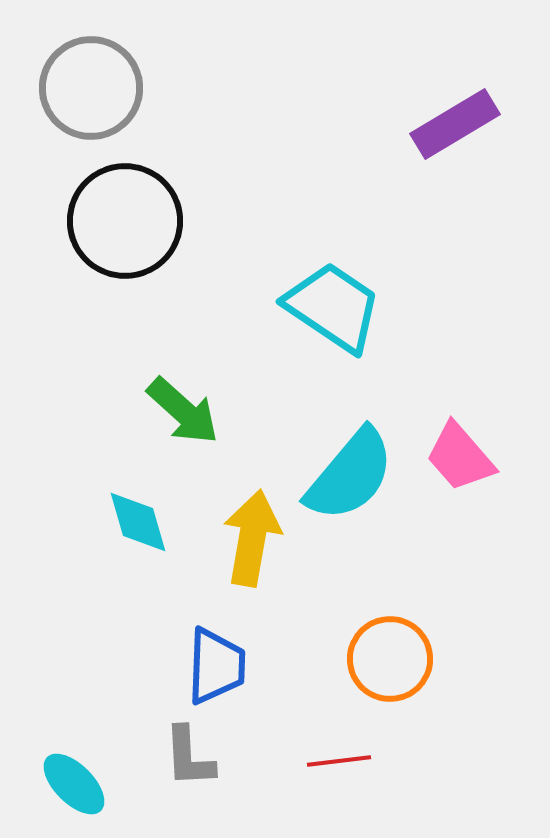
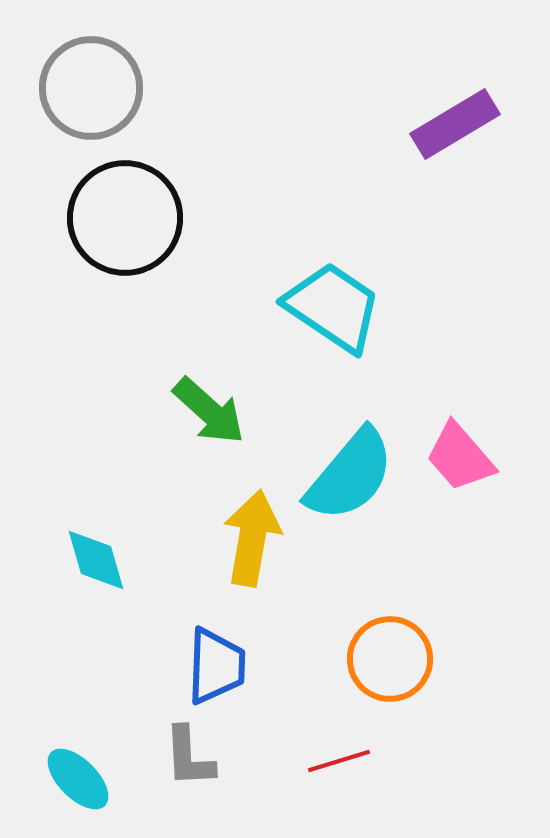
black circle: moved 3 px up
green arrow: moved 26 px right
cyan diamond: moved 42 px left, 38 px down
red line: rotated 10 degrees counterclockwise
cyan ellipse: moved 4 px right, 5 px up
